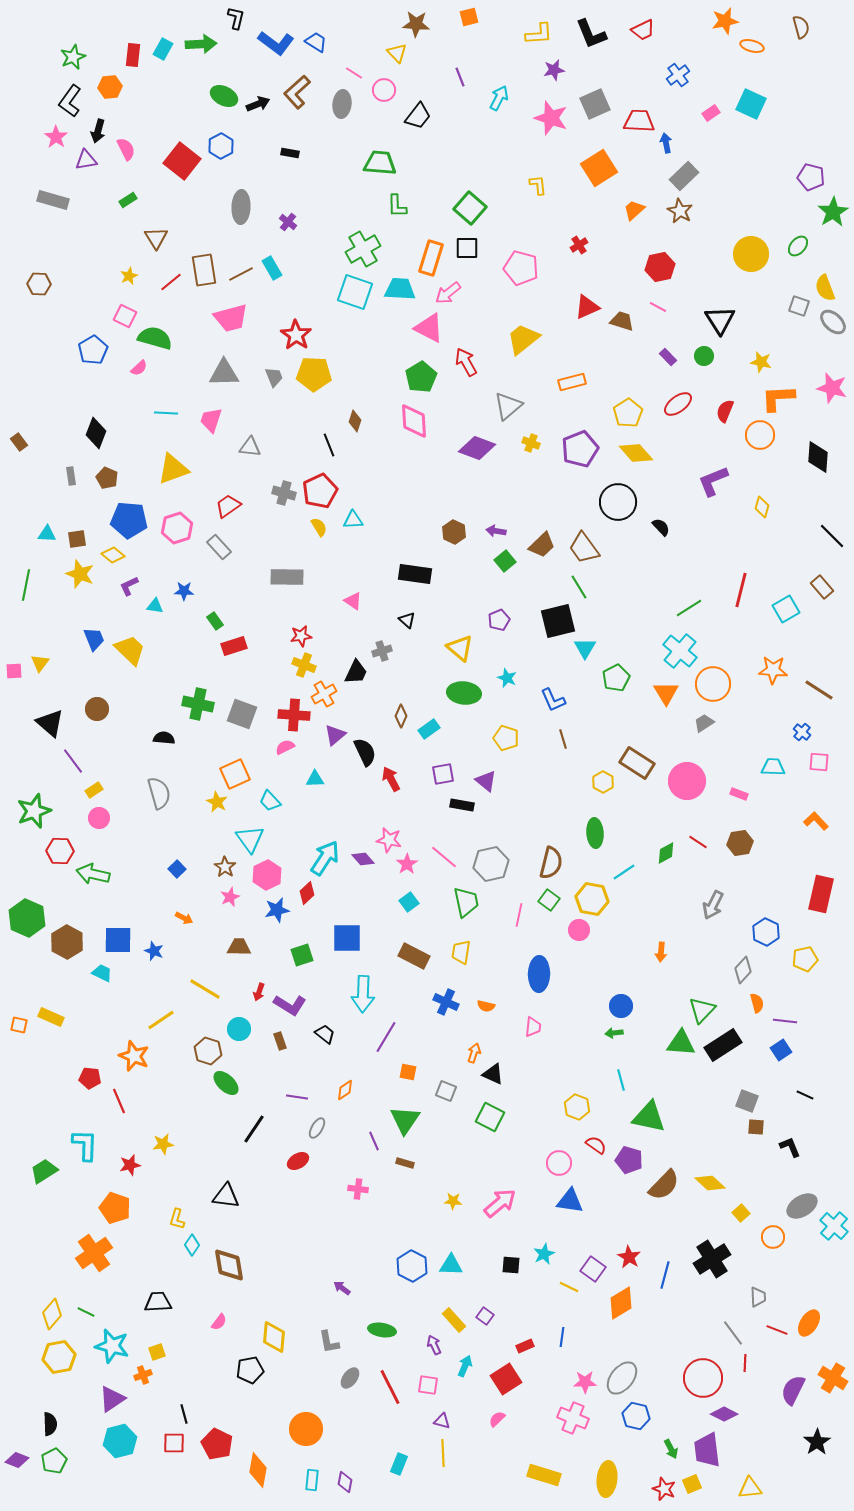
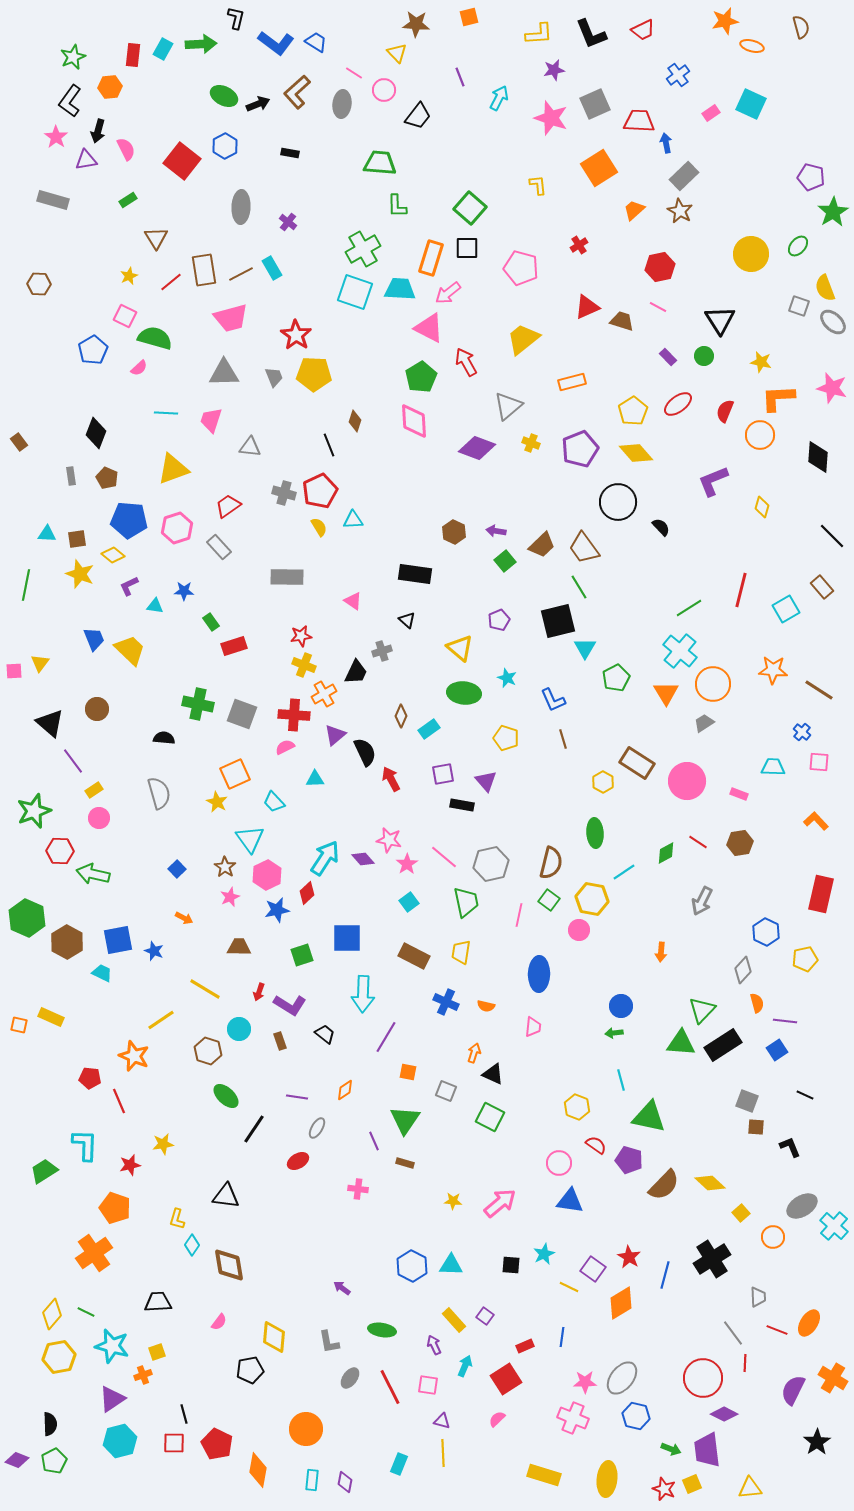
blue hexagon at (221, 146): moved 4 px right
yellow pentagon at (628, 413): moved 5 px right, 2 px up
green rectangle at (215, 621): moved 4 px left, 1 px down
purple triangle at (486, 781): rotated 10 degrees clockwise
cyan trapezoid at (270, 801): moved 4 px right, 1 px down
gray arrow at (713, 905): moved 11 px left, 4 px up
blue square at (118, 940): rotated 12 degrees counterclockwise
blue square at (781, 1050): moved 4 px left
green ellipse at (226, 1083): moved 13 px down
green arrow at (671, 1449): rotated 42 degrees counterclockwise
